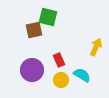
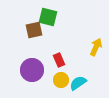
cyan semicircle: moved 4 px left, 8 px down; rotated 66 degrees counterclockwise
